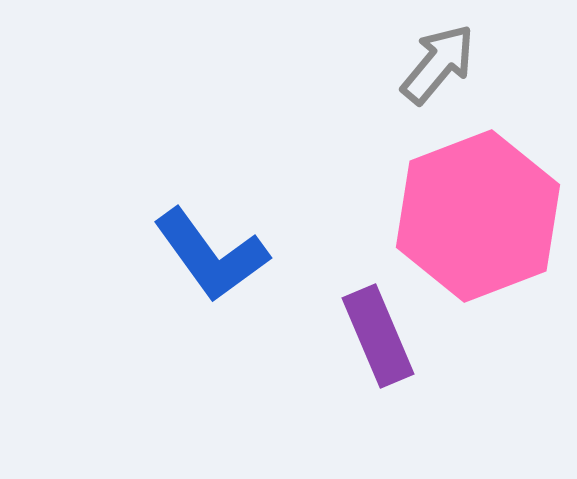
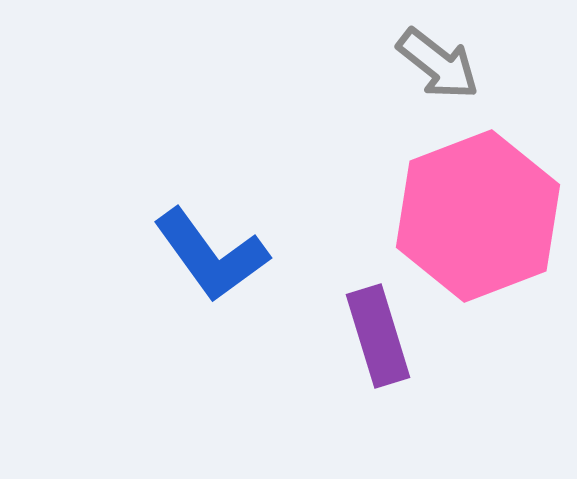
gray arrow: rotated 88 degrees clockwise
purple rectangle: rotated 6 degrees clockwise
